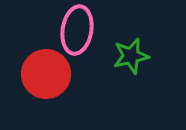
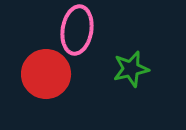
green star: moved 13 px down
